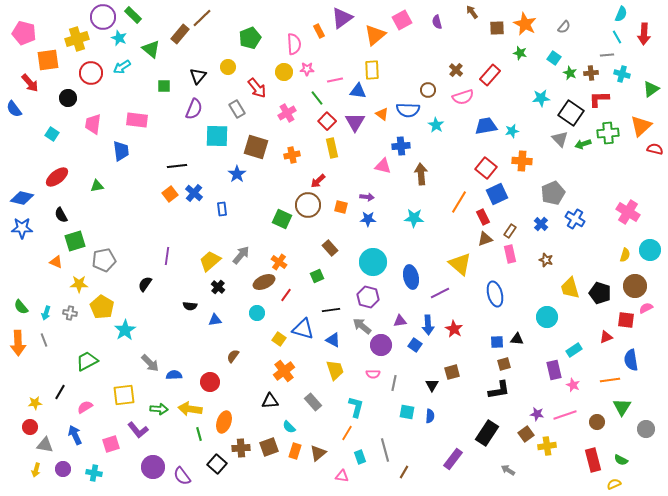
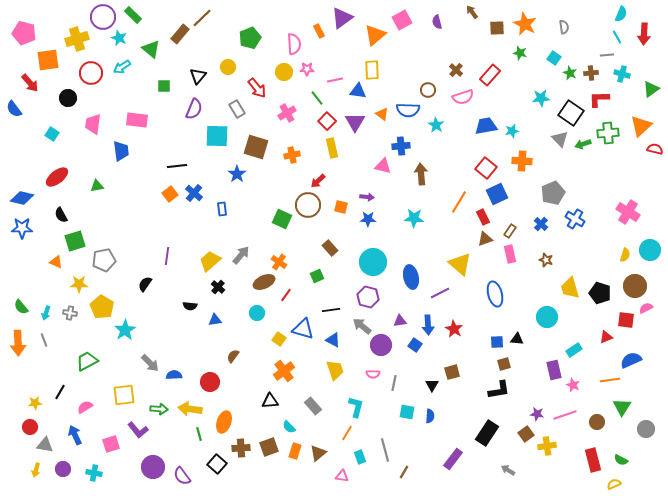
gray semicircle at (564, 27): rotated 48 degrees counterclockwise
blue semicircle at (631, 360): rotated 75 degrees clockwise
gray rectangle at (313, 402): moved 4 px down
